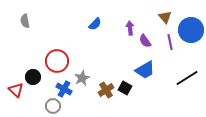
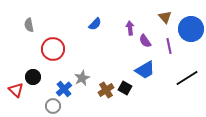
gray semicircle: moved 4 px right, 4 px down
blue circle: moved 1 px up
purple line: moved 1 px left, 4 px down
red circle: moved 4 px left, 12 px up
blue cross: rotated 21 degrees clockwise
